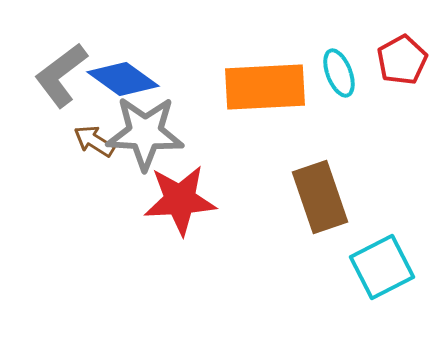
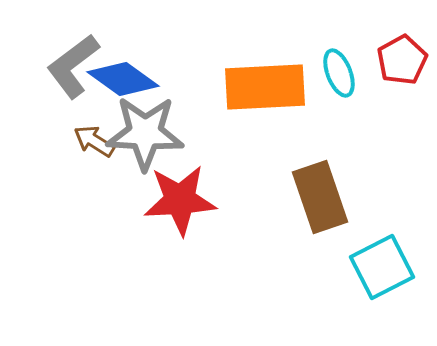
gray L-shape: moved 12 px right, 9 px up
